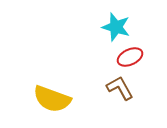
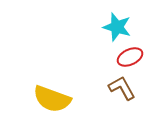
cyan star: moved 1 px right
brown L-shape: moved 2 px right
